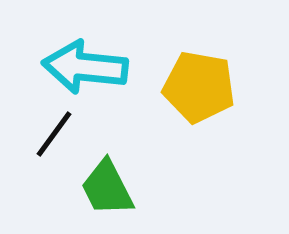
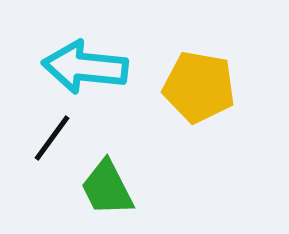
black line: moved 2 px left, 4 px down
